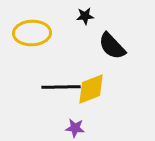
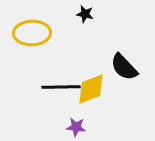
black star: moved 2 px up; rotated 18 degrees clockwise
black semicircle: moved 12 px right, 21 px down
purple star: moved 1 px right, 1 px up
